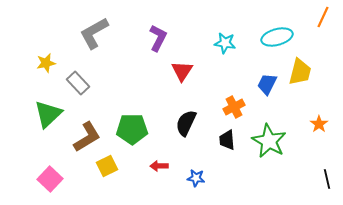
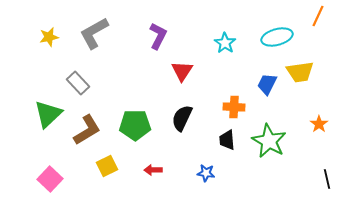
orange line: moved 5 px left, 1 px up
purple L-shape: moved 2 px up
cyan star: rotated 25 degrees clockwise
yellow star: moved 3 px right, 26 px up
yellow trapezoid: rotated 68 degrees clockwise
orange cross: rotated 30 degrees clockwise
black semicircle: moved 4 px left, 5 px up
green pentagon: moved 3 px right, 4 px up
brown L-shape: moved 7 px up
red arrow: moved 6 px left, 4 px down
blue star: moved 10 px right, 5 px up
